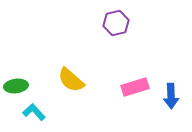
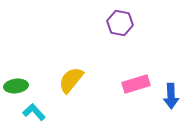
purple hexagon: moved 4 px right; rotated 25 degrees clockwise
yellow semicircle: rotated 88 degrees clockwise
pink rectangle: moved 1 px right, 3 px up
